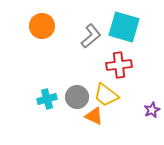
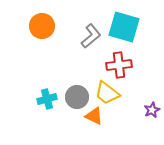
yellow trapezoid: moved 1 px right, 2 px up
